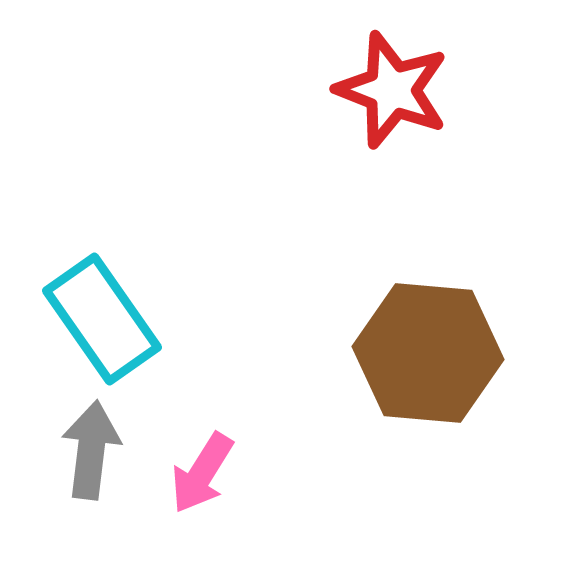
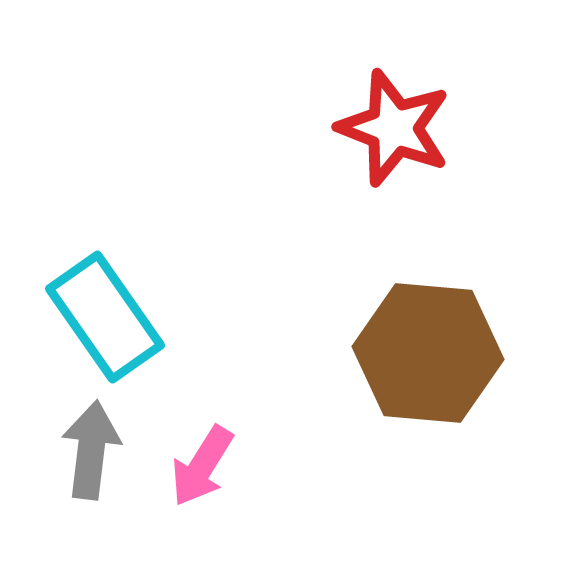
red star: moved 2 px right, 38 px down
cyan rectangle: moved 3 px right, 2 px up
pink arrow: moved 7 px up
